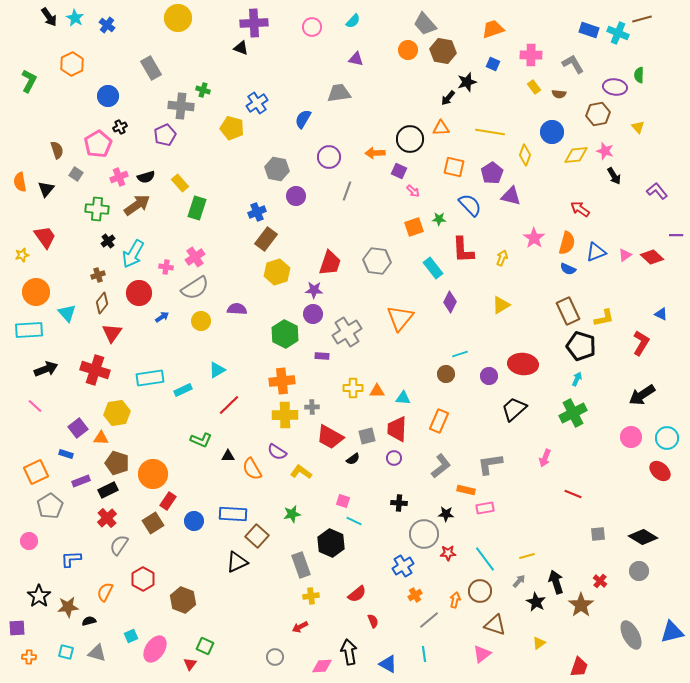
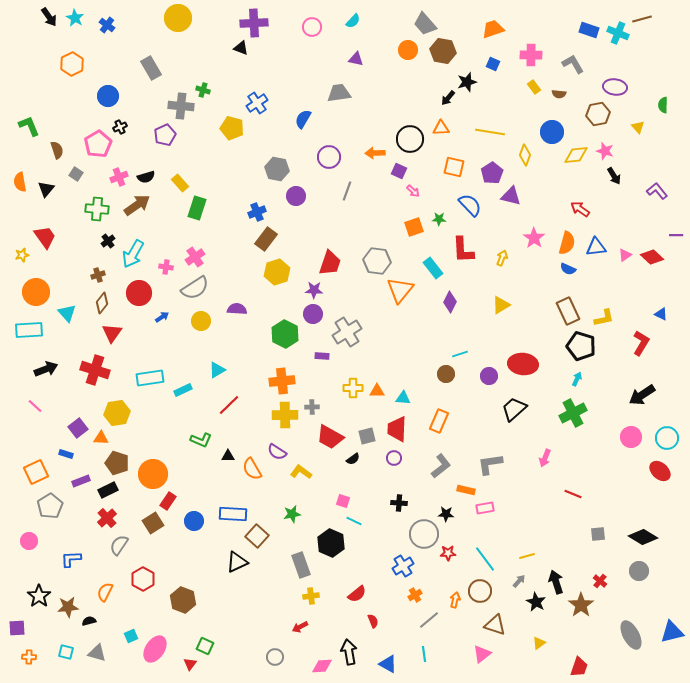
green semicircle at (639, 75): moved 24 px right, 30 px down
green L-shape at (29, 81): moved 45 px down; rotated 50 degrees counterclockwise
blue triangle at (596, 252): moved 5 px up; rotated 15 degrees clockwise
orange triangle at (400, 318): moved 28 px up
